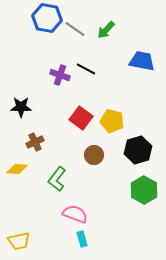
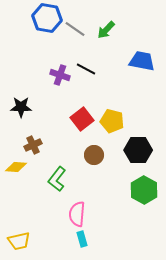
red square: moved 1 px right, 1 px down; rotated 15 degrees clockwise
brown cross: moved 2 px left, 3 px down
black hexagon: rotated 16 degrees clockwise
yellow diamond: moved 1 px left, 2 px up
pink semicircle: moved 2 px right; rotated 105 degrees counterclockwise
